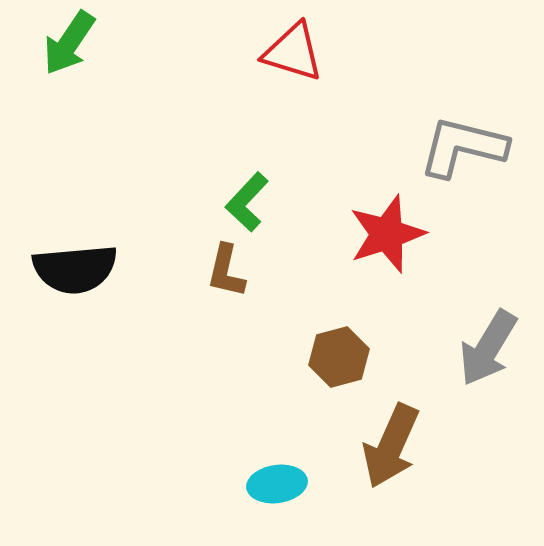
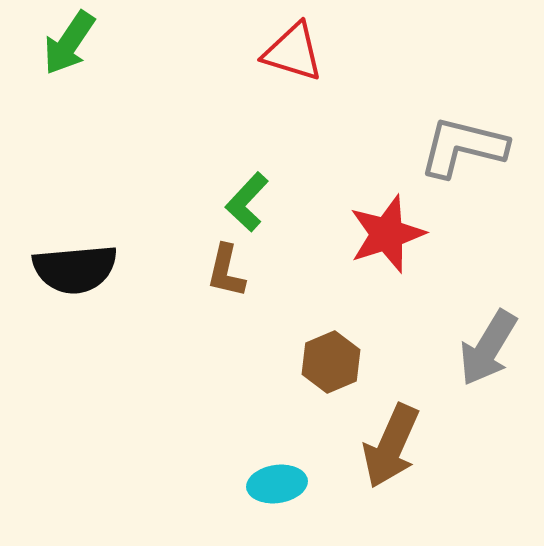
brown hexagon: moved 8 px left, 5 px down; rotated 8 degrees counterclockwise
